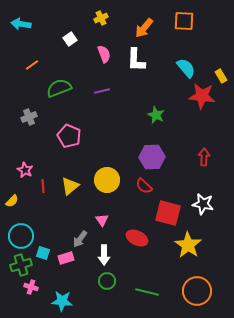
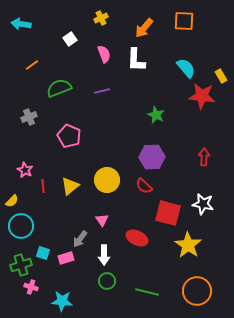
cyan circle: moved 10 px up
